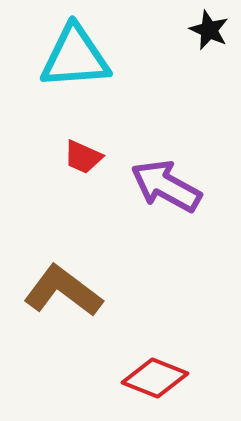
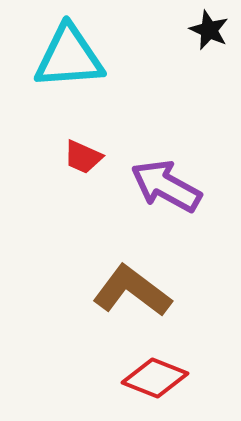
cyan triangle: moved 6 px left
brown L-shape: moved 69 px right
